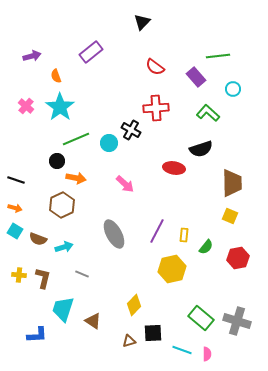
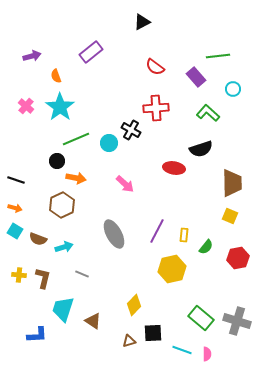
black triangle at (142, 22): rotated 18 degrees clockwise
